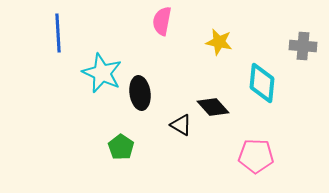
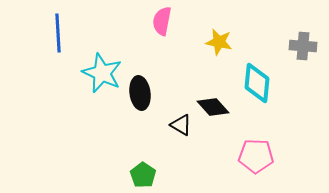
cyan diamond: moved 5 px left
green pentagon: moved 22 px right, 28 px down
